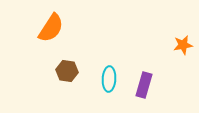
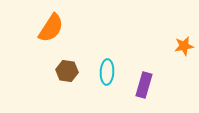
orange star: moved 1 px right, 1 px down
cyan ellipse: moved 2 px left, 7 px up
